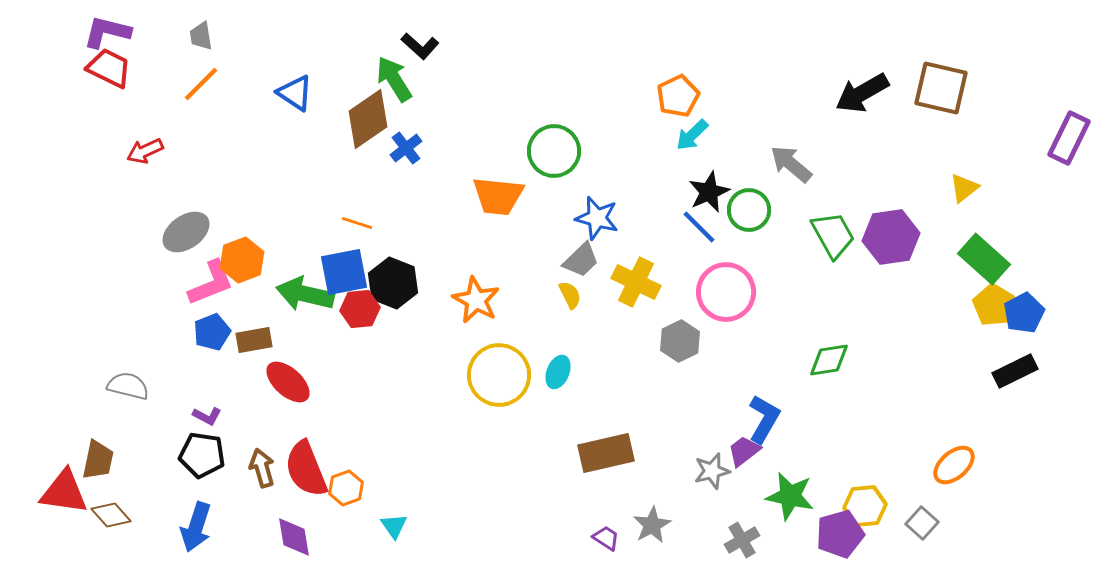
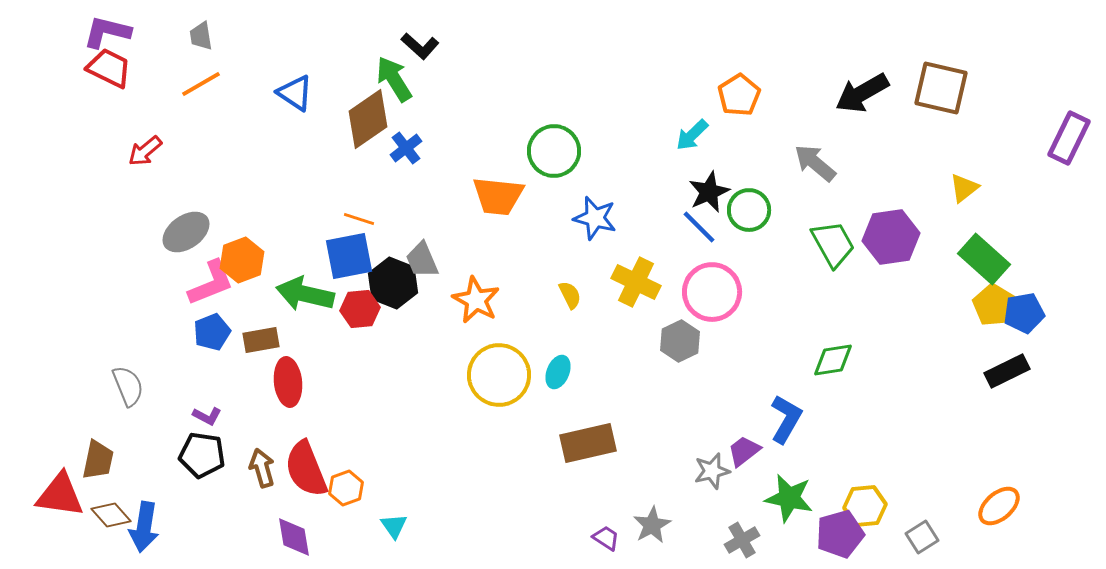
orange line at (201, 84): rotated 15 degrees clockwise
orange pentagon at (678, 96): moved 61 px right, 1 px up; rotated 6 degrees counterclockwise
red arrow at (145, 151): rotated 15 degrees counterclockwise
gray arrow at (791, 164): moved 24 px right, 1 px up
blue star at (597, 218): moved 2 px left
orange line at (357, 223): moved 2 px right, 4 px up
green trapezoid at (833, 235): moved 9 px down
gray trapezoid at (581, 260): moved 159 px left; rotated 111 degrees clockwise
blue square at (344, 272): moved 5 px right, 16 px up
pink circle at (726, 292): moved 14 px left
blue pentagon at (1024, 313): rotated 18 degrees clockwise
brown rectangle at (254, 340): moved 7 px right
green diamond at (829, 360): moved 4 px right
black rectangle at (1015, 371): moved 8 px left
red ellipse at (288, 382): rotated 42 degrees clockwise
gray semicircle at (128, 386): rotated 54 degrees clockwise
blue L-shape at (764, 419): moved 22 px right
brown rectangle at (606, 453): moved 18 px left, 10 px up
orange ellipse at (954, 465): moved 45 px right, 41 px down
red triangle at (64, 492): moved 4 px left, 3 px down
green star at (790, 496): moved 1 px left, 2 px down
gray square at (922, 523): moved 14 px down; rotated 16 degrees clockwise
blue arrow at (196, 527): moved 52 px left; rotated 9 degrees counterclockwise
